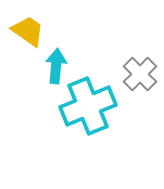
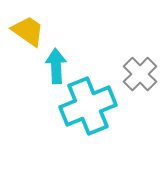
cyan arrow: rotated 8 degrees counterclockwise
